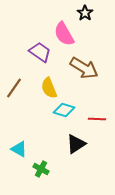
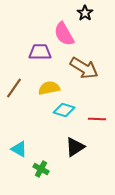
purple trapezoid: rotated 35 degrees counterclockwise
yellow semicircle: rotated 100 degrees clockwise
black triangle: moved 1 px left, 3 px down
